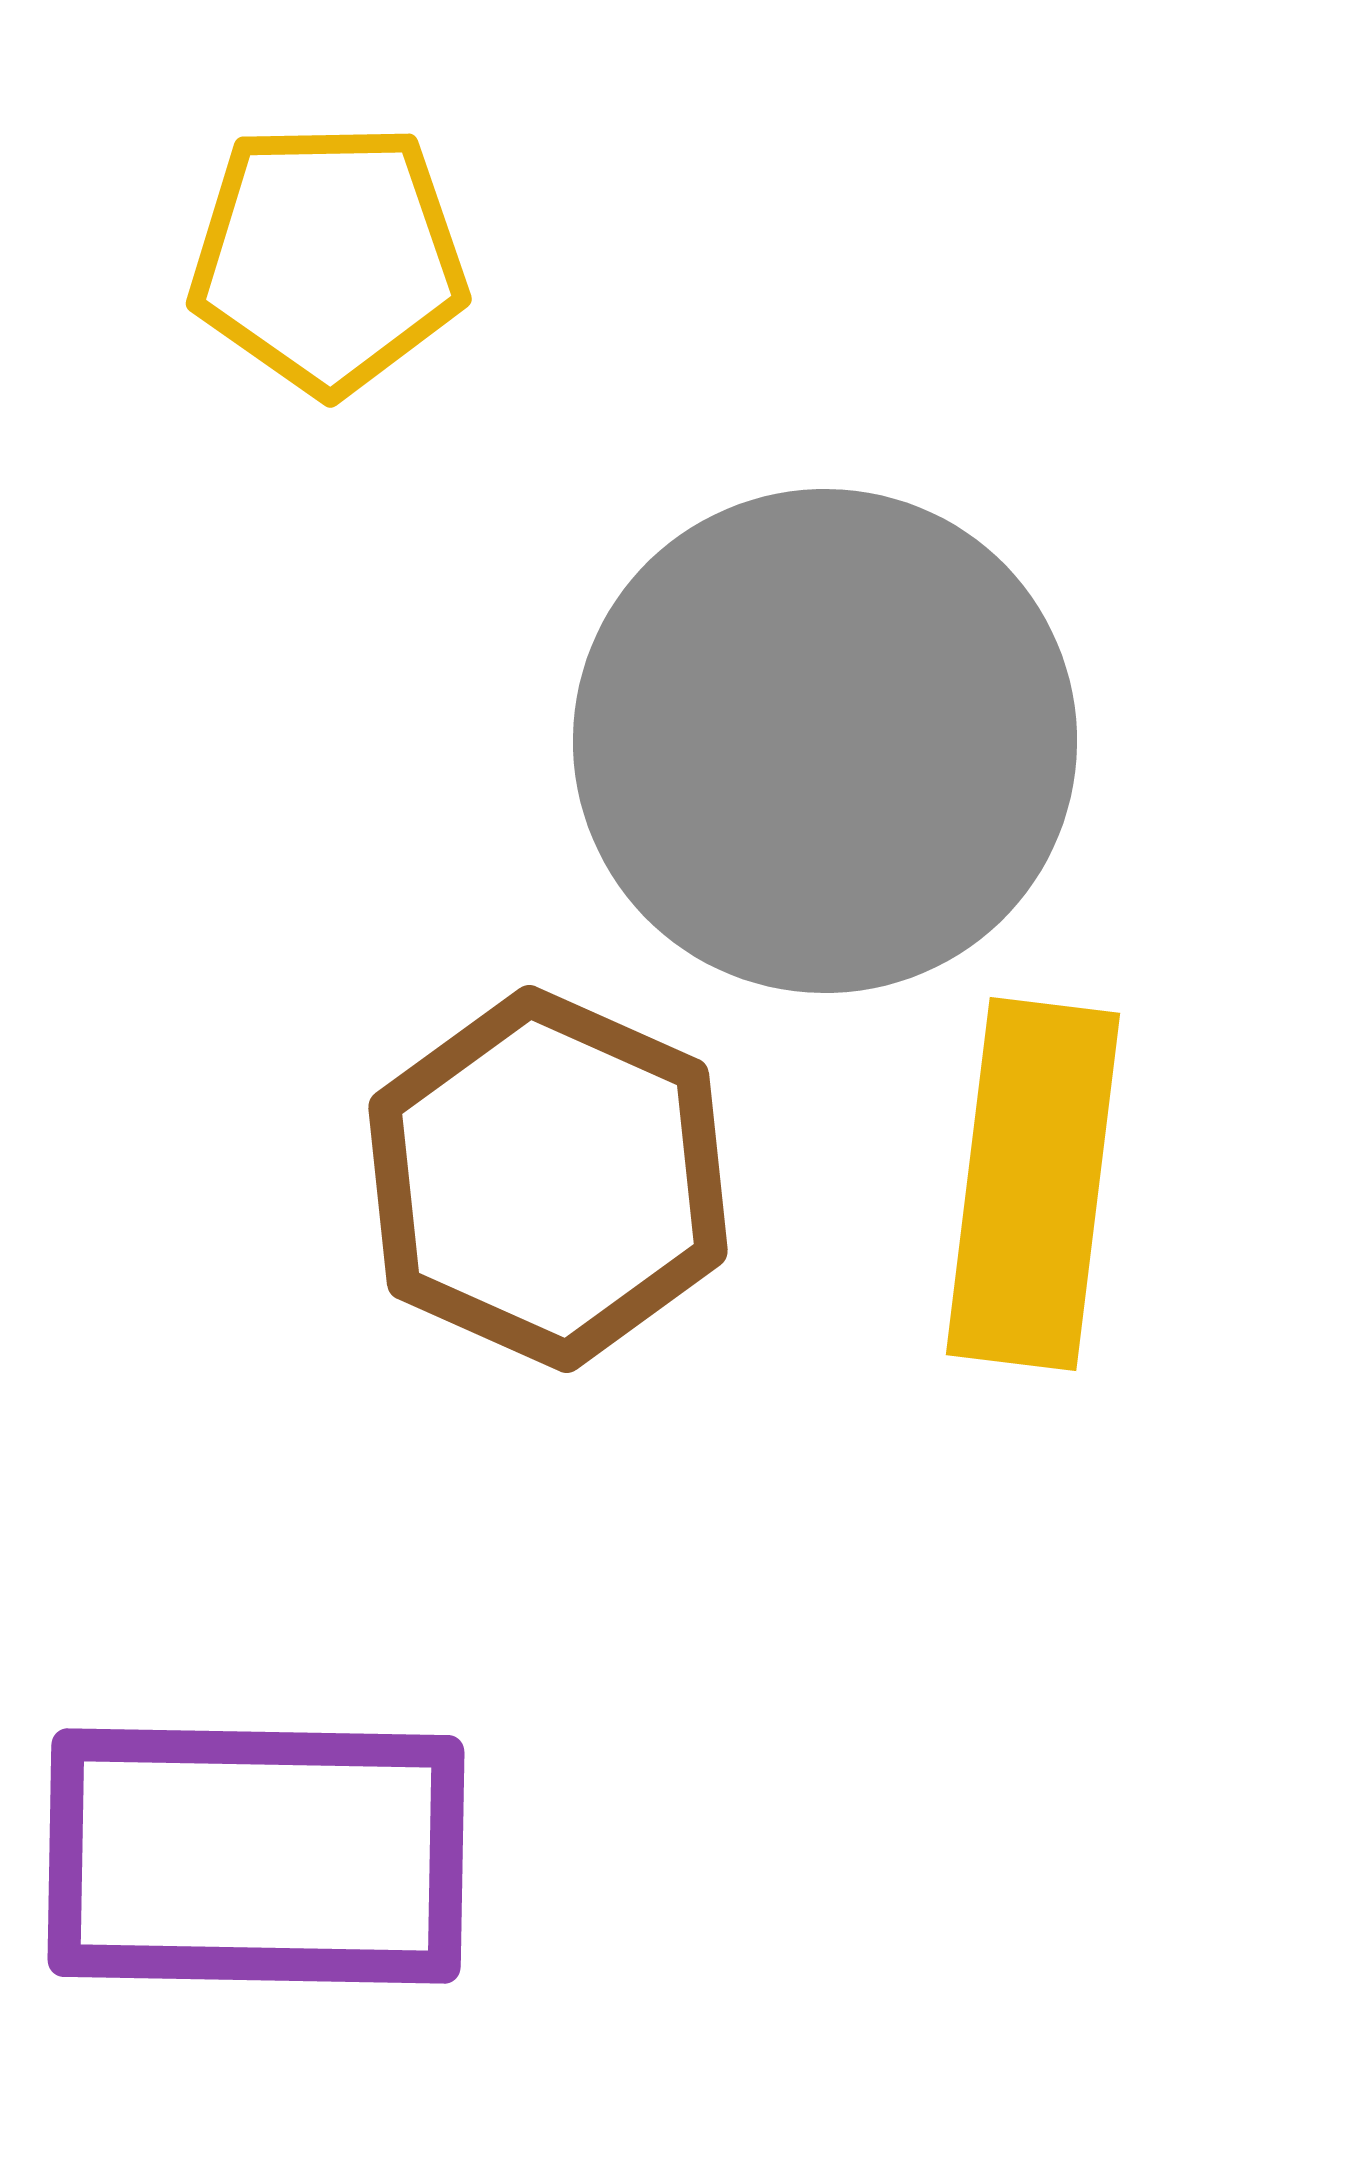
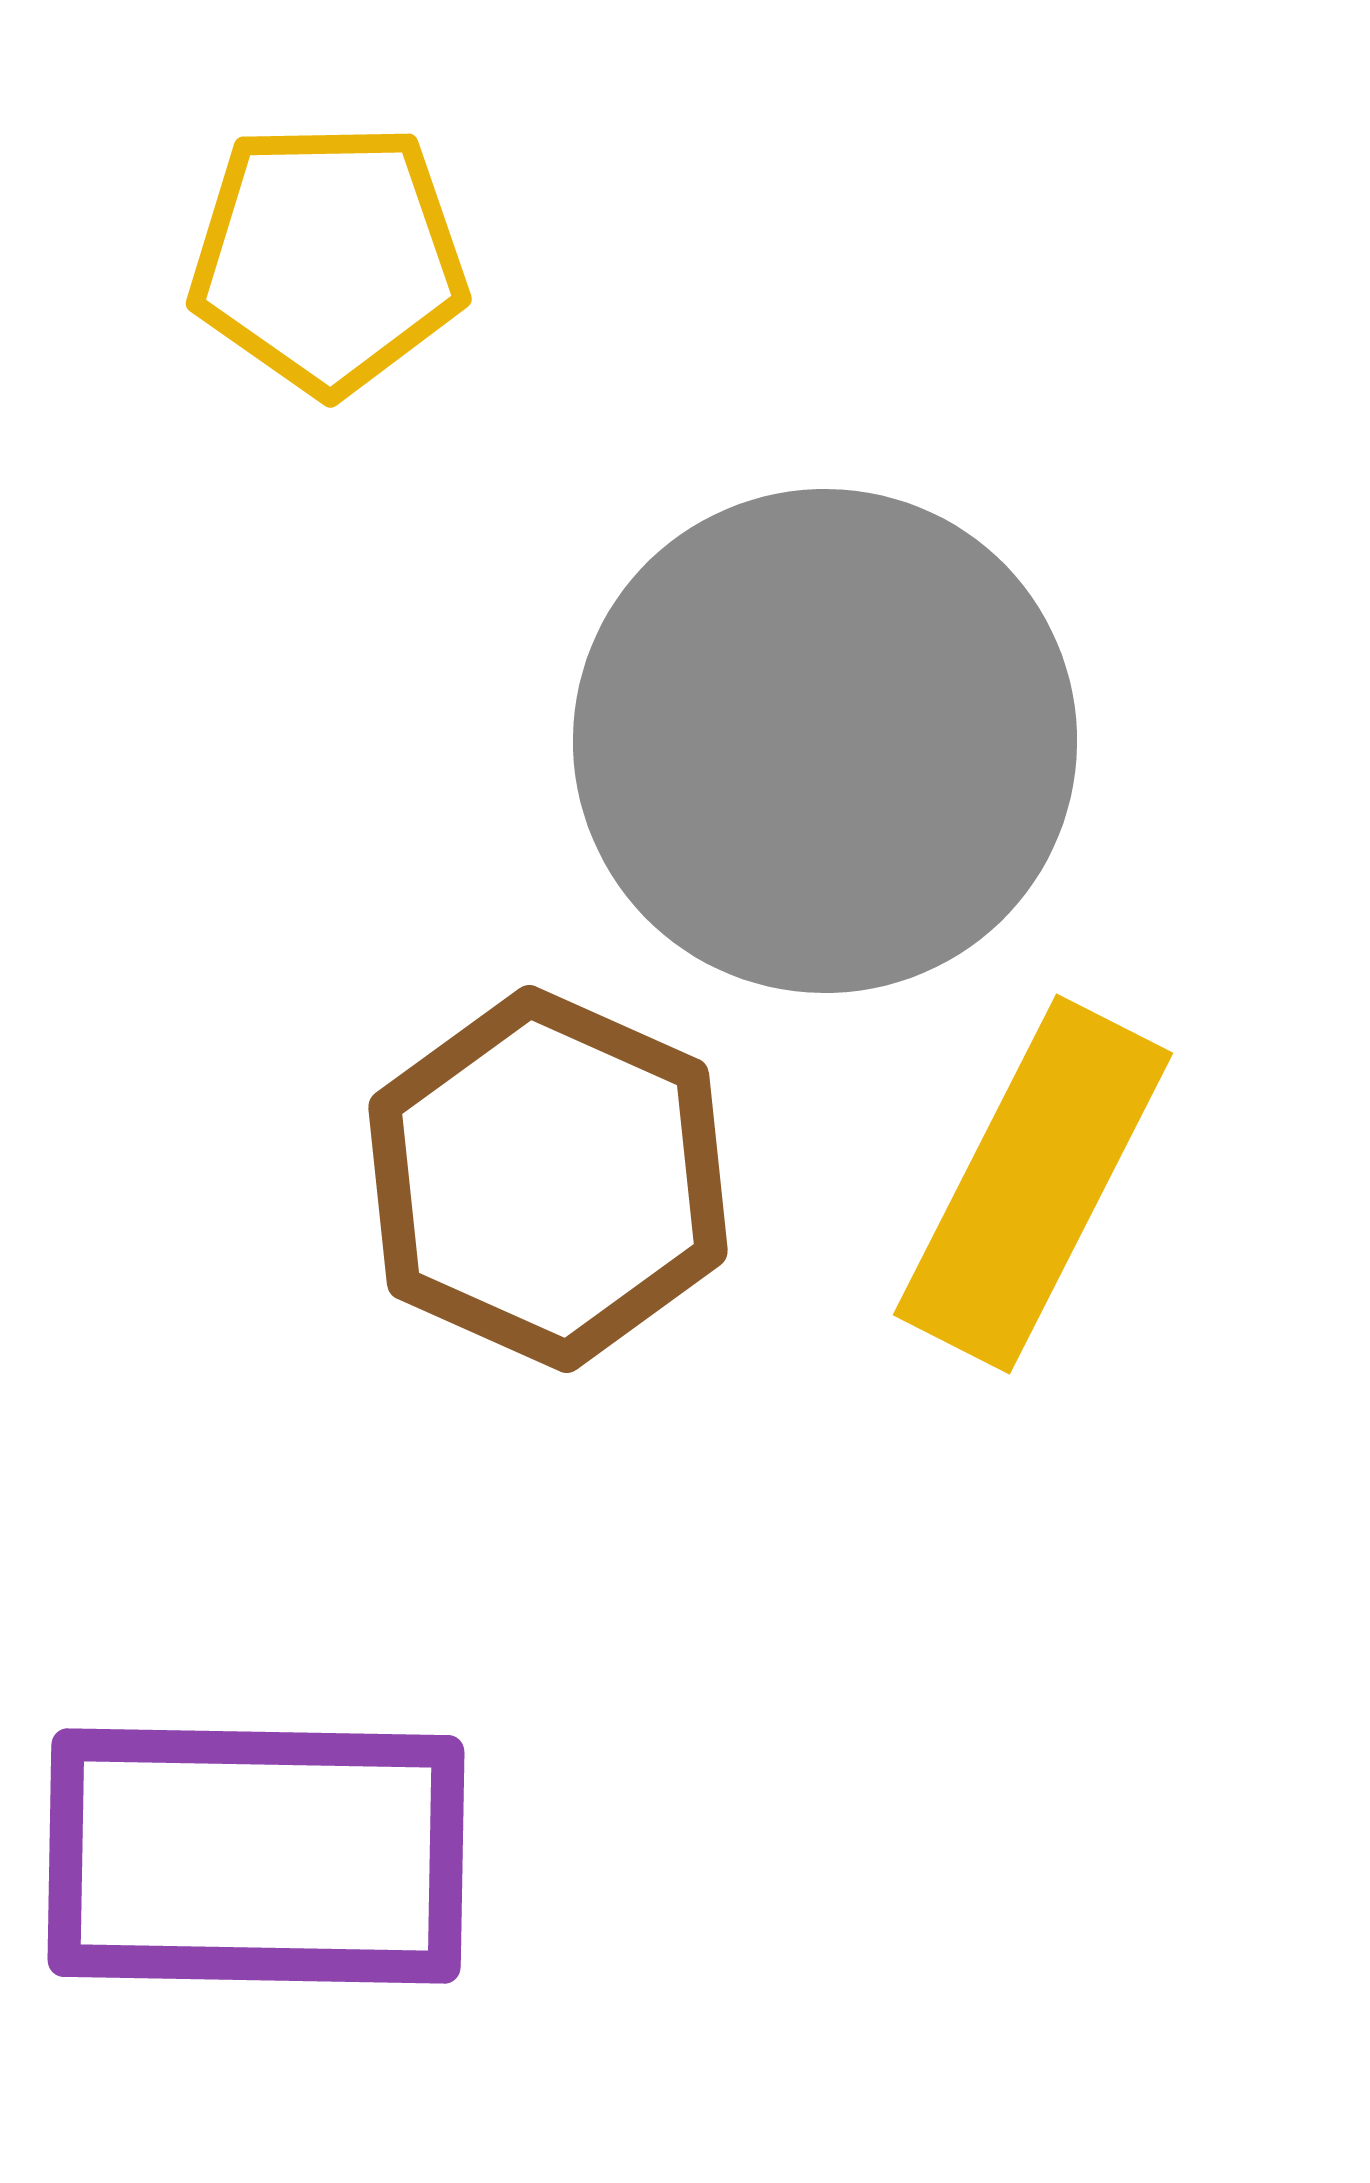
yellow rectangle: rotated 20 degrees clockwise
